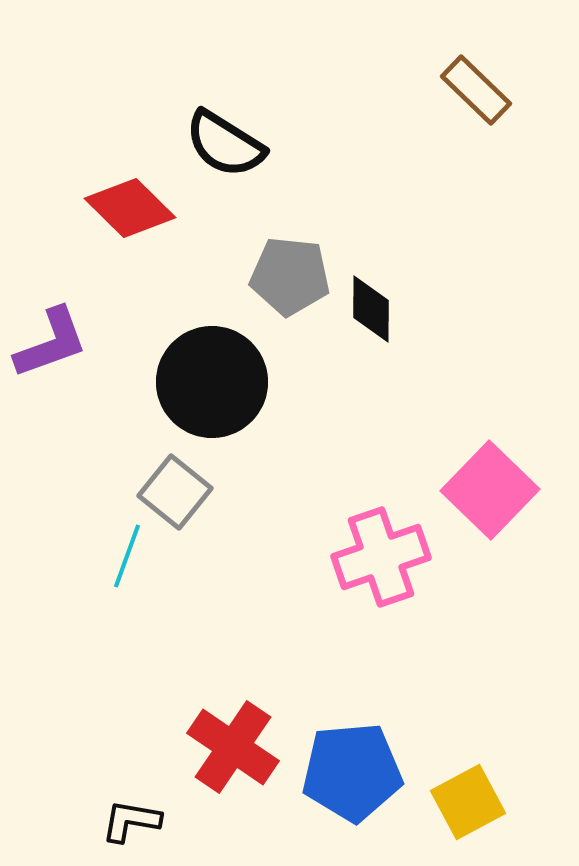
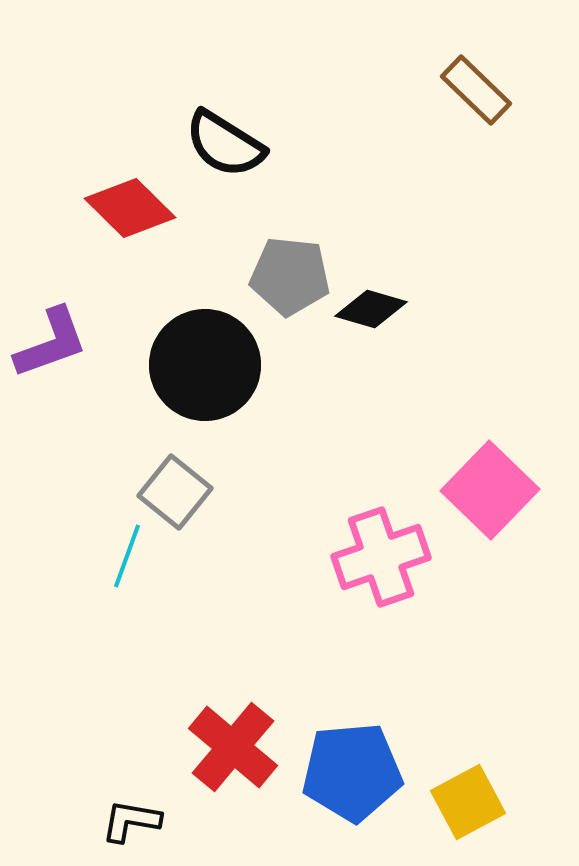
black diamond: rotated 74 degrees counterclockwise
black circle: moved 7 px left, 17 px up
red cross: rotated 6 degrees clockwise
